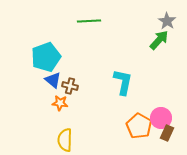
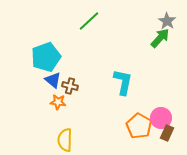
green line: rotated 40 degrees counterclockwise
green arrow: moved 1 px right, 2 px up
orange star: moved 2 px left, 1 px up
